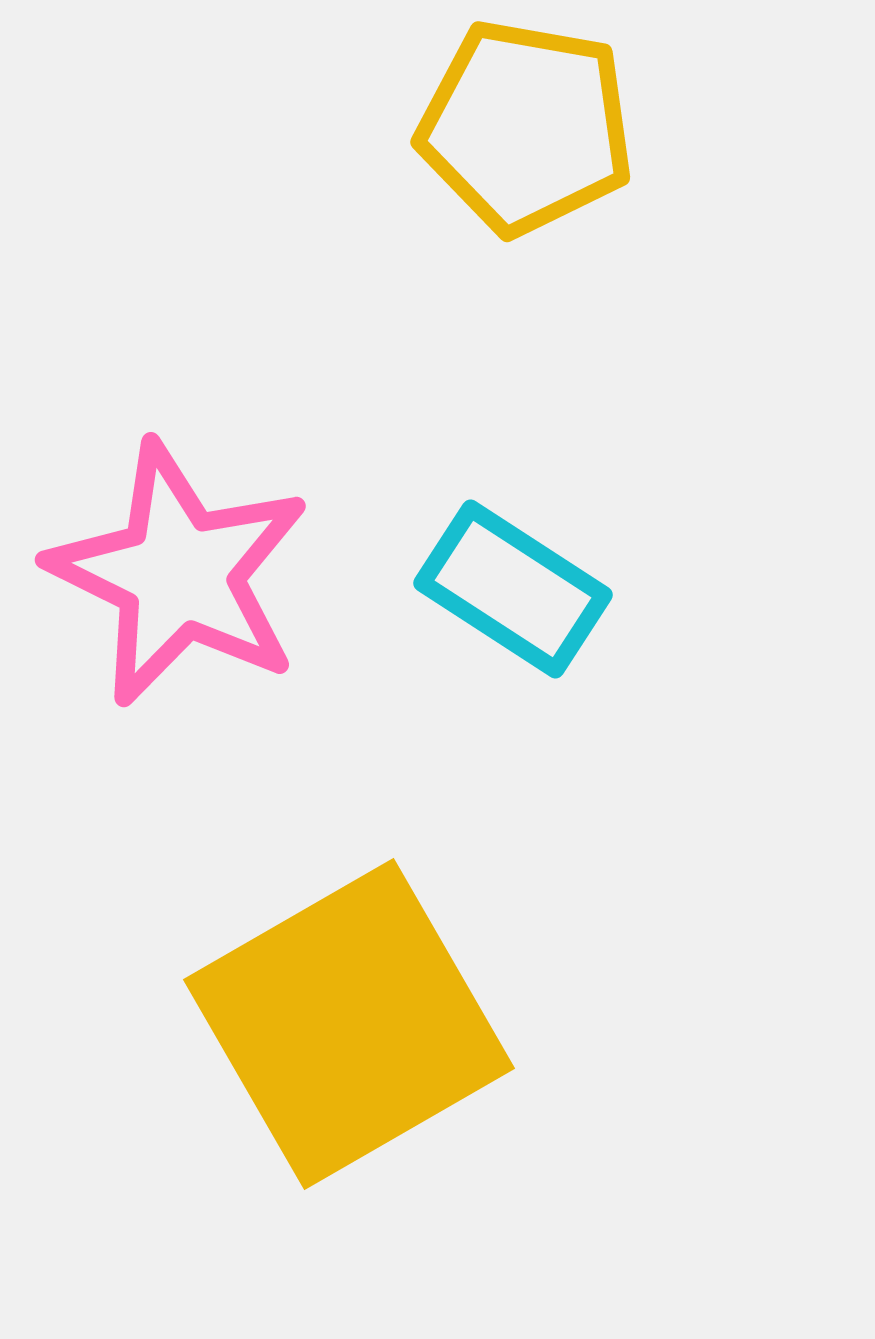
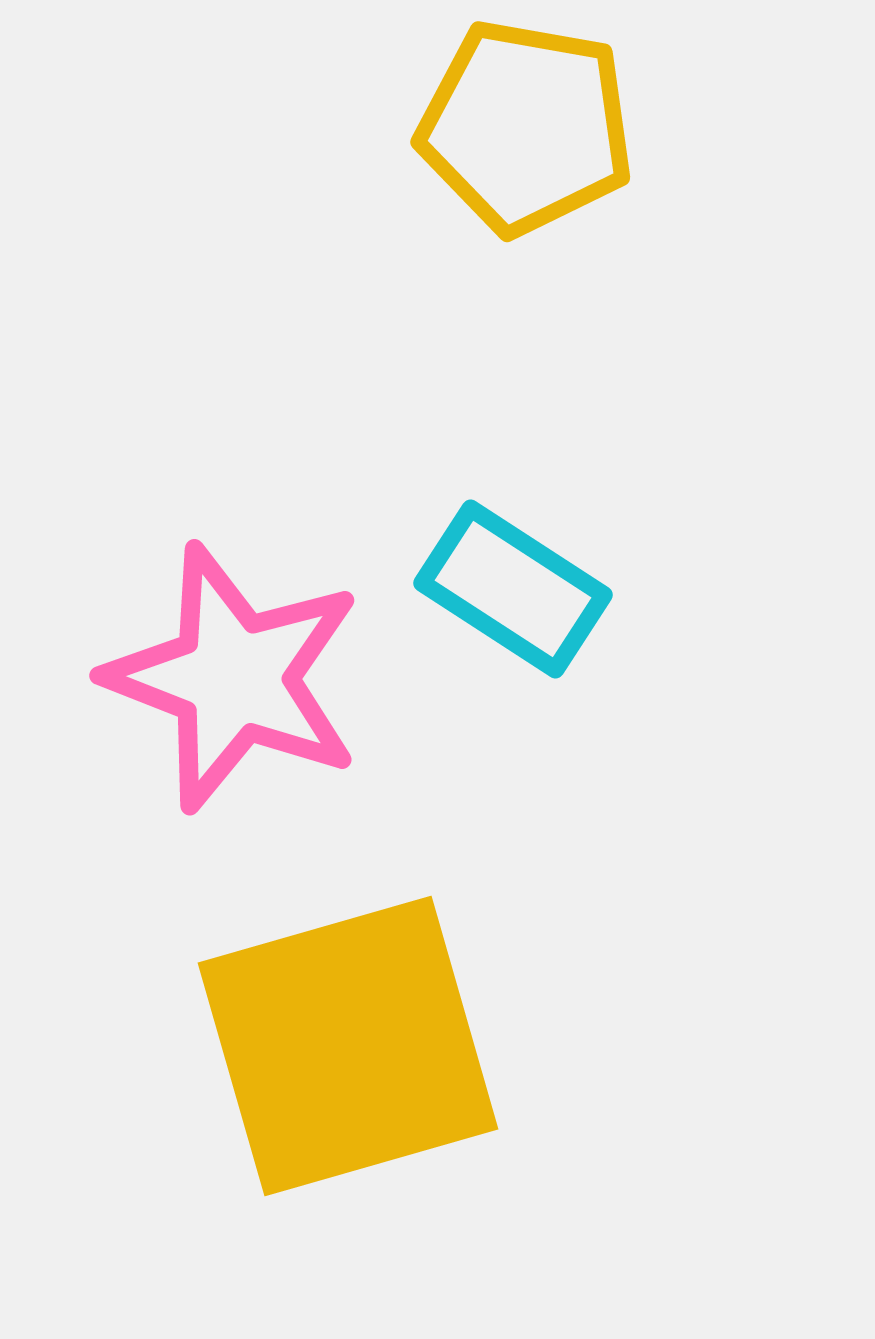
pink star: moved 55 px right, 104 px down; rotated 5 degrees counterclockwise
yellow square: moved 1 px left, 22 px down; rotated 14 degrees clockwise
